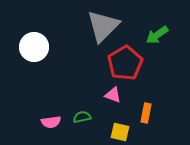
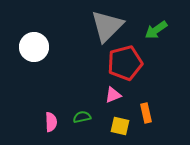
gray triangle: moved 4 px right
green arrow: moved 1 px left, 5 px up
red pentagon: rotated 16 degrees clockwise
pink triangle: rotated 42 degrees counterclockwise
orange rectangle: rotated 24 degrees counterclockwise
pink semicircle: rotated 84 degrees counterclockwise
yellow square: moved 6 px up
